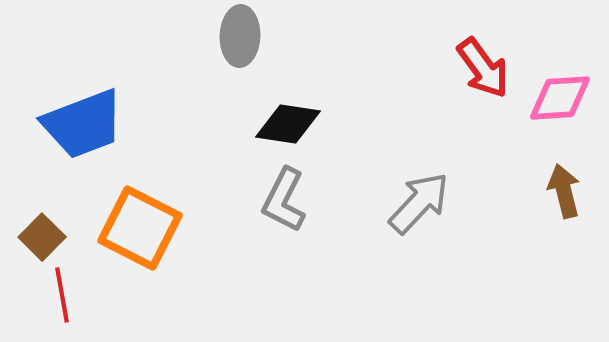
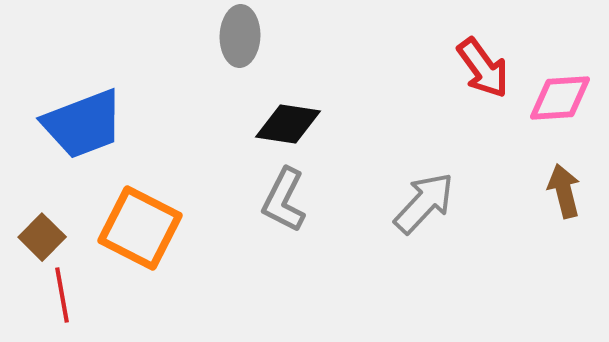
gray arrow: moved 5 px right
